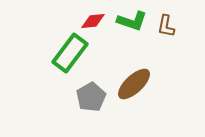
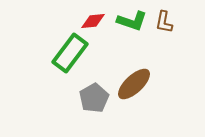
brown L-shape: moved 2 px left, 4 px up
gray pentagon: moved 3 px right, 1 px down
